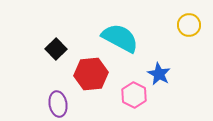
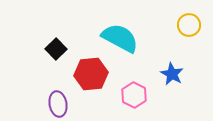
blue star: moved 13 px right
